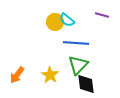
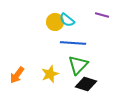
blue line: moved 3 px left
yellow star: moved 1 px up; rotated 18 degrees clockwise
black diamond: rotated 65 degrees counterclockwise
